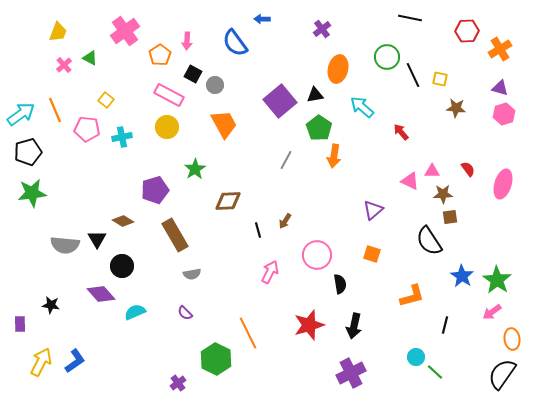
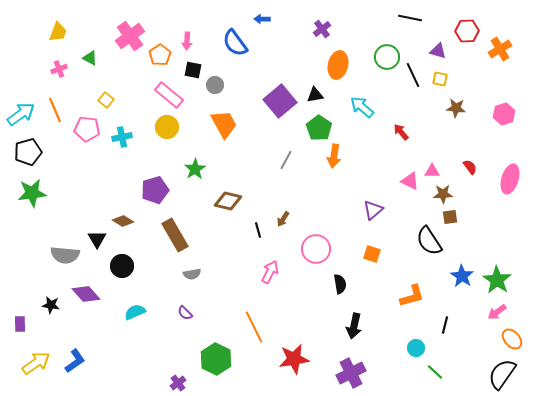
pink cross at (125, 31): moved 5 px right, 5 px down
pink cross at (64, 65): moved 5 px left, 4 px down; rotated 21 degrees clockwise
orange ellipse at (338, 69): moved 4 px up
black square at (193, 74): moved 4 px up; rotated 18 degrees counterclockwise
purple triangle at (500, 88): moved 62 px left, 37 px up
pink rectangle at (169, 95): rotated 12 degrees clockwise
red semicircle at (468, 169): moved 2 px right, 2 px up
pink ellipse at (503, 184): moved 7 px right, 5 px up
brown diamond at (228, 201): rotated 16 degrees clockwise
brown arrow at (285, 221): moved 2 px left, 2 px up
gray semicircle at (65, 245): moved 10 px down
pink circle at (317, 255): moved 1 px left, 6 px up
purple diamond at (101, 294): moved 15 px left
pink arrow at (492, 312): moved 5 px right
red star at (309, 325): moved 15 px left, 34 px down; rotated 8 degrees clockwise
orange line at (248, 333): moved 6 px right, 6 px up
orange ellipse at (512, 339): rotated 35 degrees counterclockwise
cyan circle at (416, 357): moved 9 px up
yellow arrow at (41, 362): moved 5 px left, 1 px down; rotated 28 degrees clockwise
